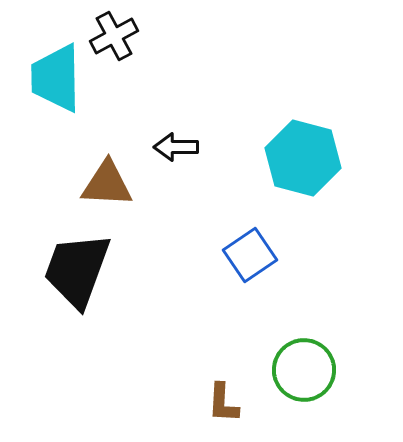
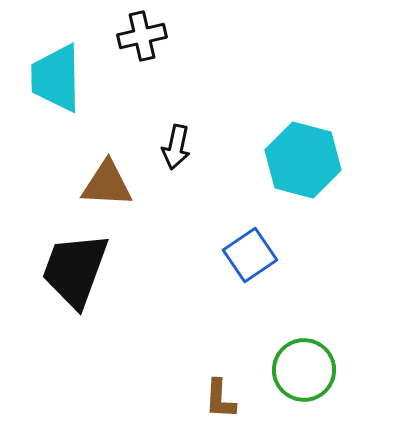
black cross: moved 28 px right; rotated 15 degrees clockwise
black arrow: rotated 78 degrees counterclockwise
cyan hexagon: moved 2 px down
black trapezoid: moved 2 px left
brown L-shape: moved 3 px left, 4 px up
